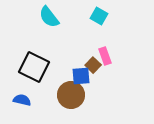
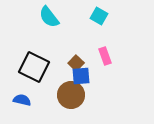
brown square: moved 17 px left, 2 px up
